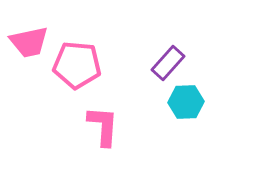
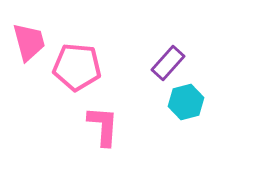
pink trapezoid: rotated 93 degrees counterclockwise
pink pentagon: moved 2 px down
cyan hexagon: rotated 12 degrees counterclockwise
